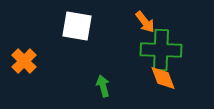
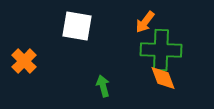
orange arrow: rotated 75 degrees clockwise
